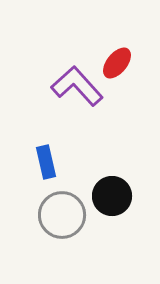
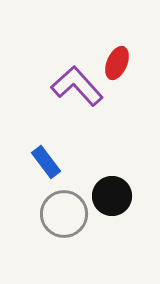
red ellipse: rotated 16 degrees counterclockwise
blue rectangle: rotated 24 degrees counterclockwise
gray circle: moved 2 px right, 1 px up
